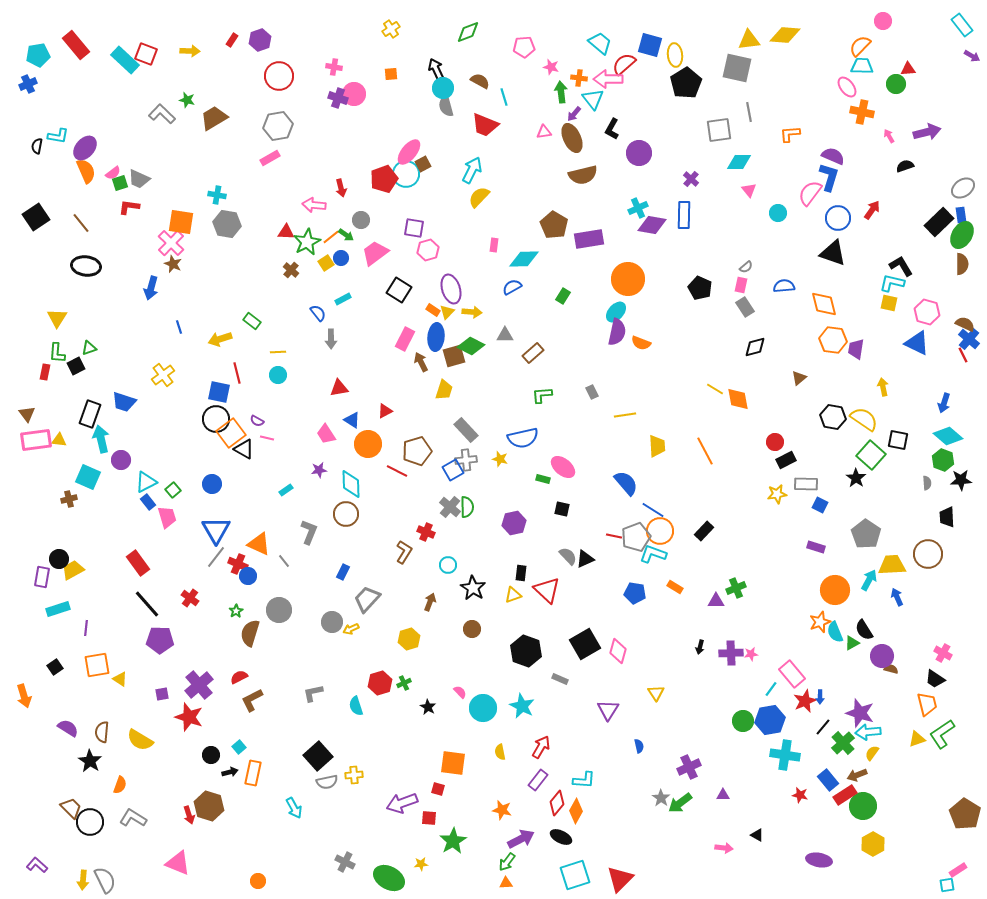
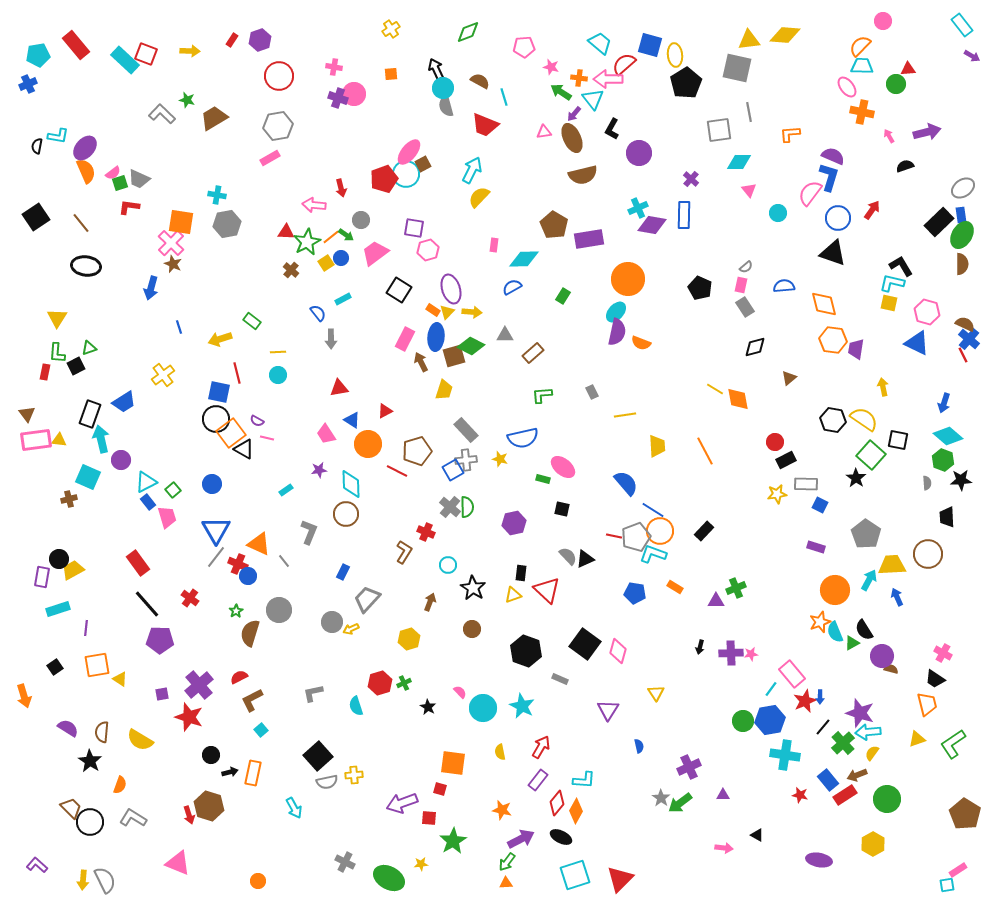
green arrow at (561, 92): rotated 50 degrees counterclockwise
gray hexagon at (227, 224): rotated 20 degrees counterclockwise
brown triangle at (799, 378): moved 10 px left
blue trapezoid at (124, 402): rotated 50 degrees counterclockwise
black hexagon at (833, 417): moved 3 px down
black square at (585, 644): rotated 24 degrees counterclockwise
green L-shape at (942, 734): moved 11 px right, 10 px down
cyan square at (239, 747): moved 22 px right, 17 px up
red square at (438, 789): moved 2 px right
green circle at (863, 806): moved 24 px right, 7 px up
